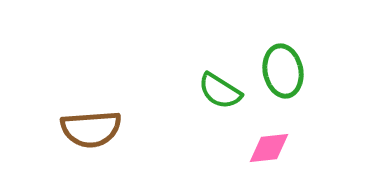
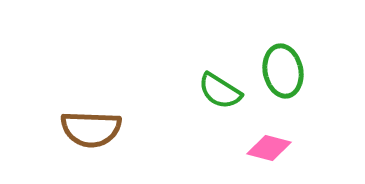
brown semicircle: rotated 6 degrees clockwise
pink diamond: rotated 21 degrees clockwise
